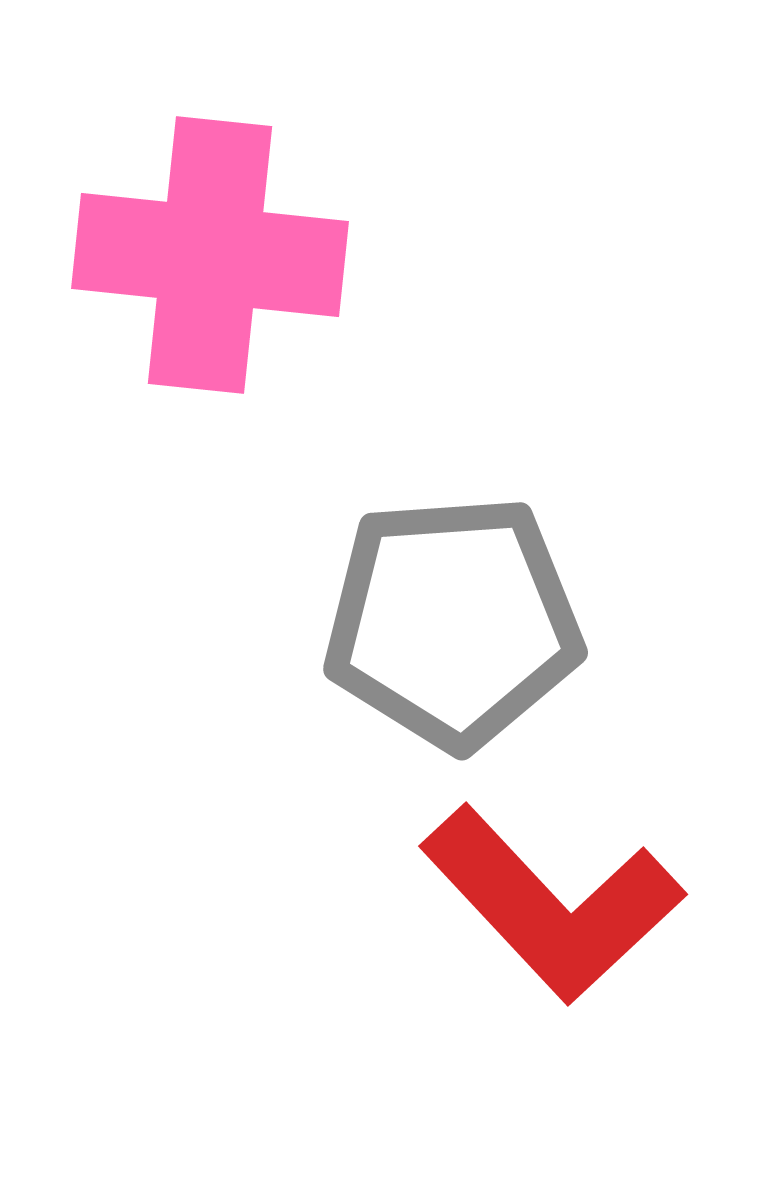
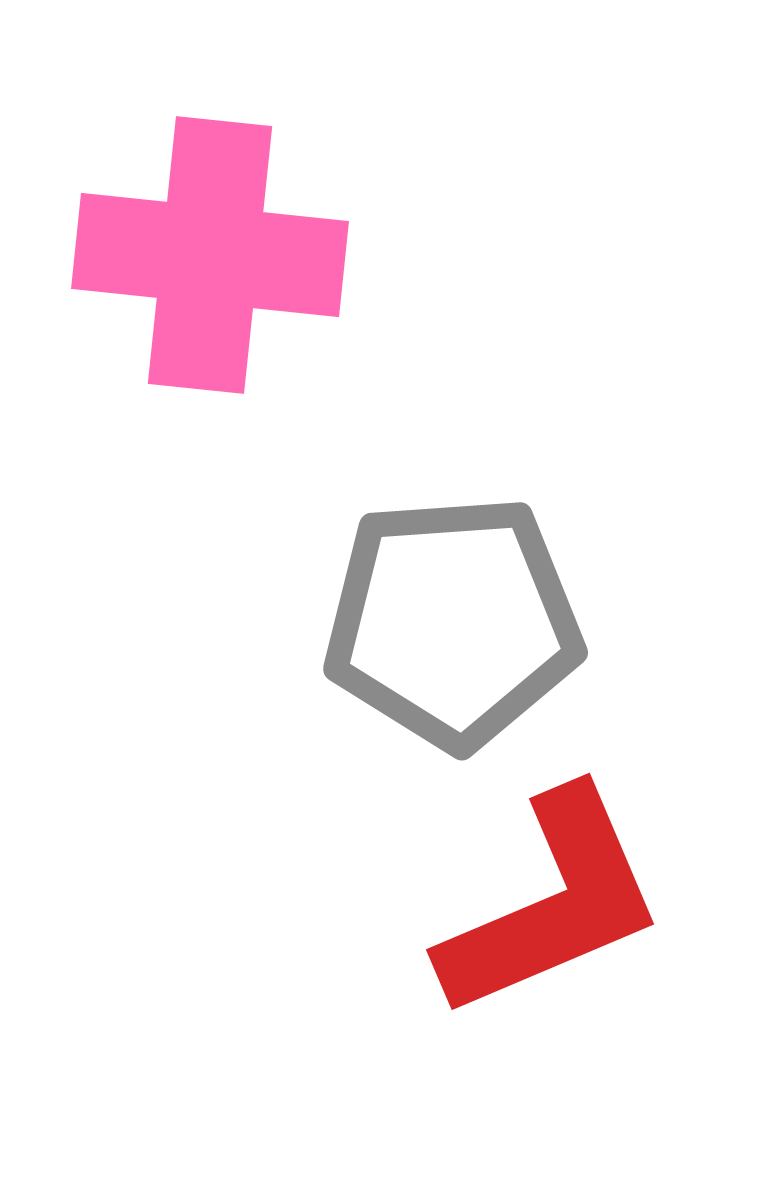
red L-shape: rotated 70 degrees counterclockwise
